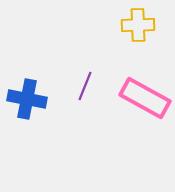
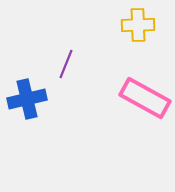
purple line: moved 19 px left, 22 px up
blue cross: rotated 24 degrees counterclockwise
